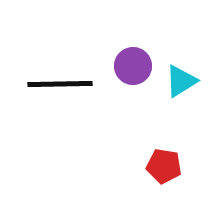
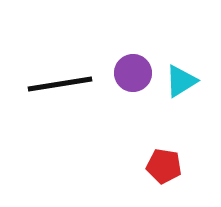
purple circle: moved 7 px down
black line: rotated 8 degrees counterclockwise
